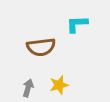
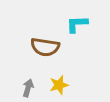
brown semicircle: moved 4 px right; rotated 16 degrees clockwise
